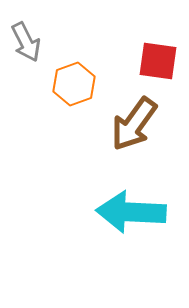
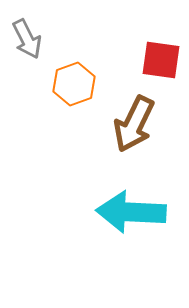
gray arrow: moved 1 px right, 3 px up
red square: moved 3 px right, 1 px up
brown arrow: rotated 10 degrees counterclockwise
